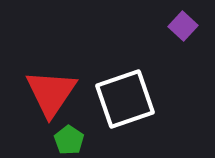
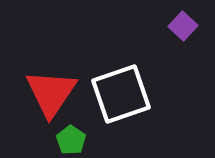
white square: moved 4 px left, 5 px up
green pentagon: moved 2 px right
